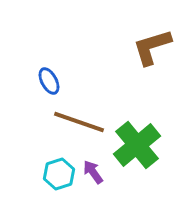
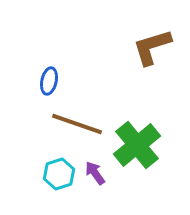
blue ellipse: rotated 40 degrees clockwise
brown line: moved 2 px left, 2 px down
purple arrow: moved 2 px right, 1 px down
